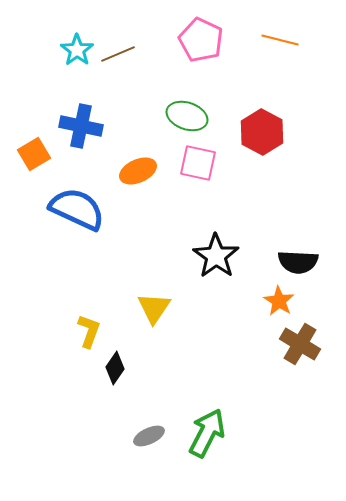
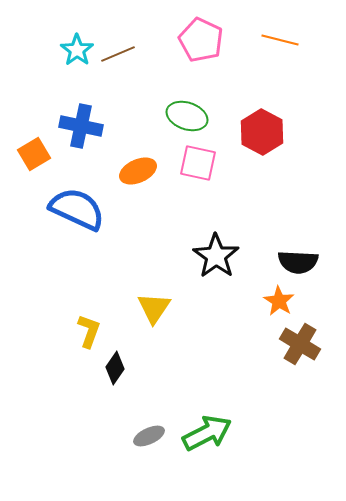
green arrow: rotated 36 degrees clockwise
